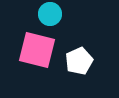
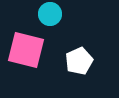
pink square: moved 11 px left
